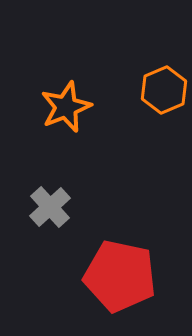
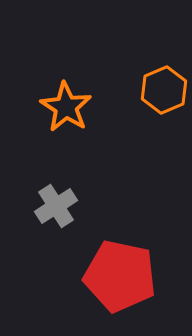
orange star: rotated 18 degrees counterclockwise
gray cross: moved 6 px right, 1 px up; rotated 9 degrees clockwise
